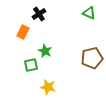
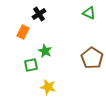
brown pentagon: rotated 25 degrees counterclockwise
